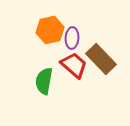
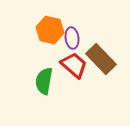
orange hexagon: rotated 24 degrees clockwise
purple ellipse: rotated 10 degrees counterclockwise
